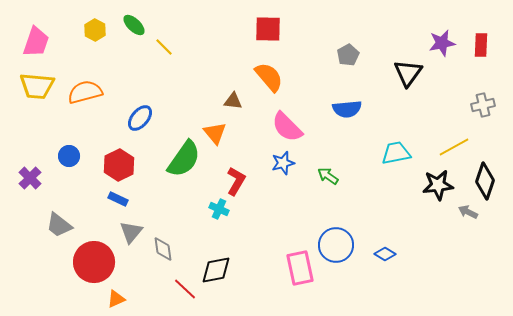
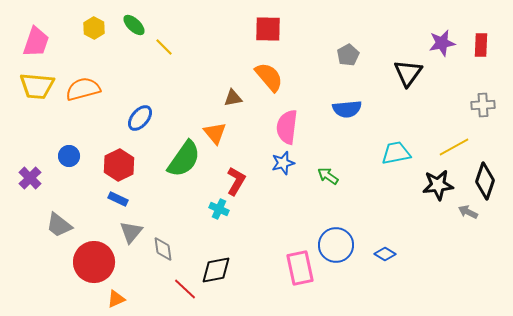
yellow hexagon at (95, 30): moved 1 px left, 2 px up
orange semicircle at (85, 92): moved 2 px left, 3 px up
brown triangle at (233, 101): moved 3 px up; rotated 18 degrees counterclockwise
gray cross at (483, 105): rotated 10 degrees clockwise
pink semicircle at (287, 127): rotated 52 degrees clockwise
